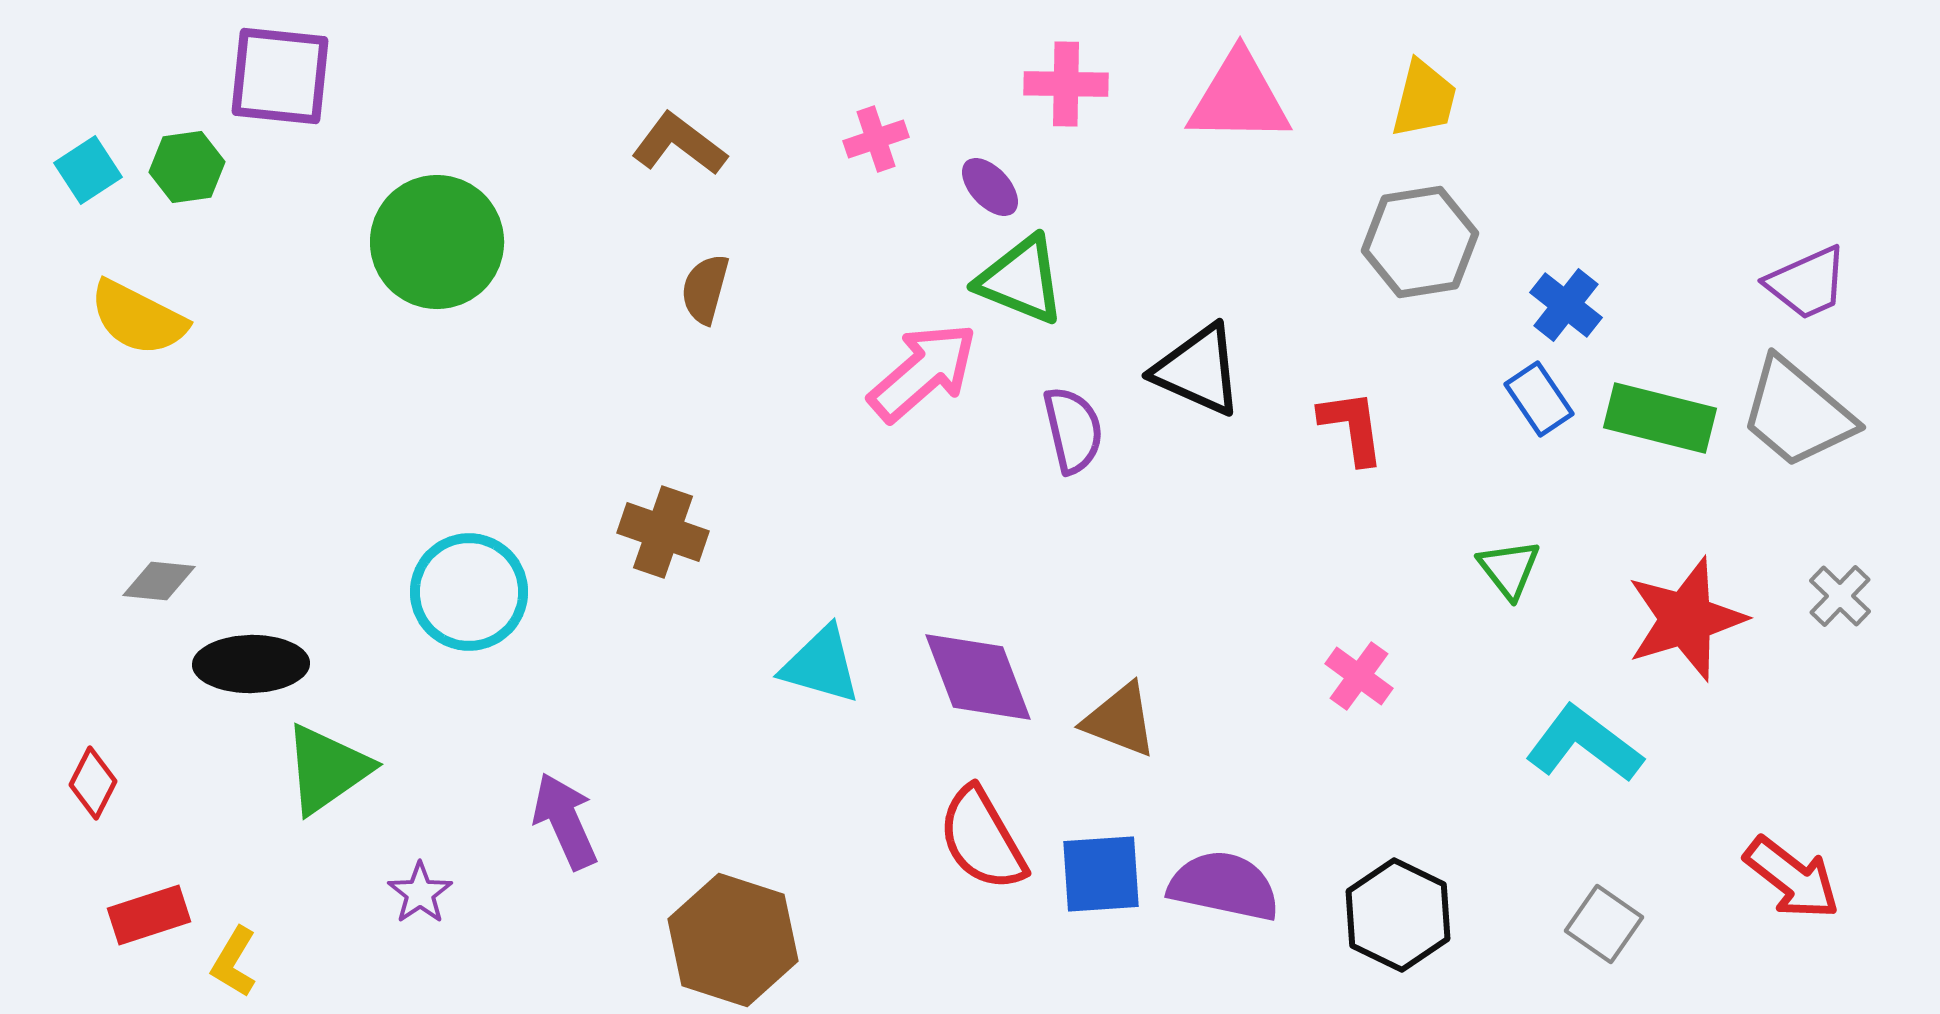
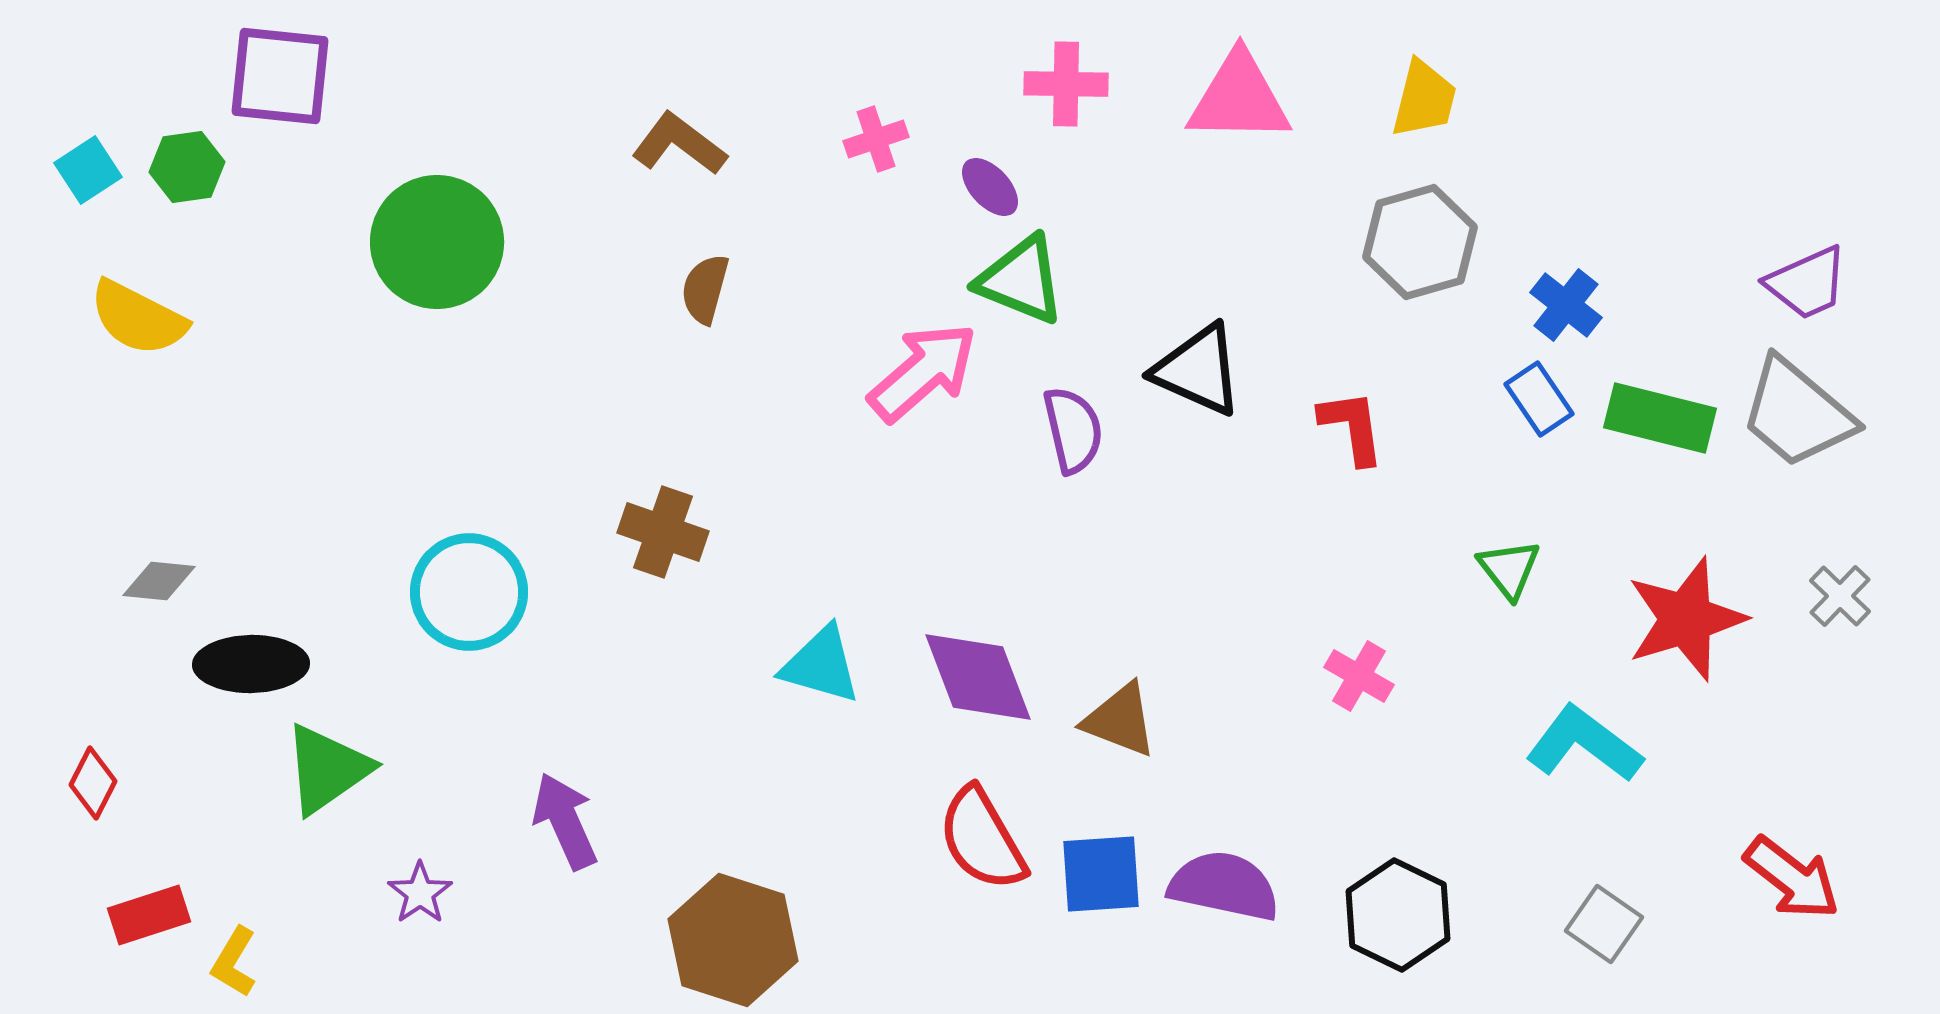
gray hexagon at (1420, 242): rotated 7 degrees counterclockwise
pink cross at (1359, 676): rotated 6 degrees counterclockwise
